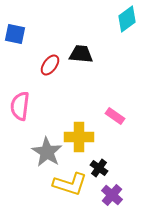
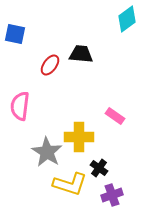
purple cross: rotated 30 degrees clockwise
